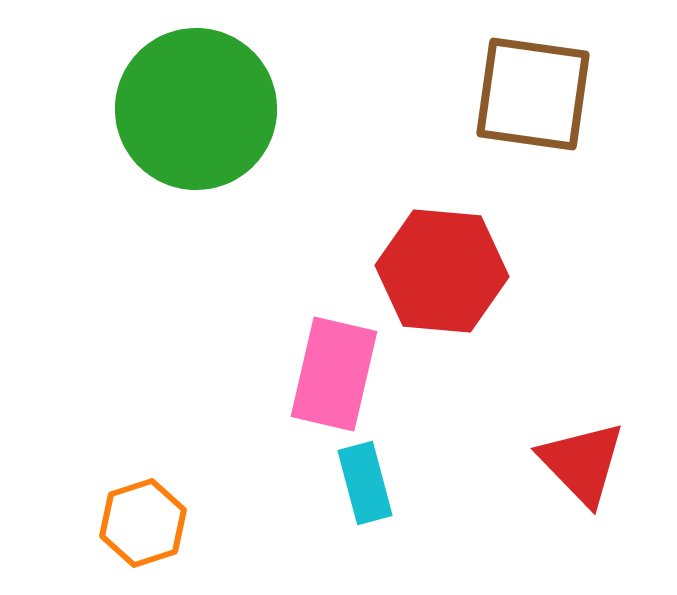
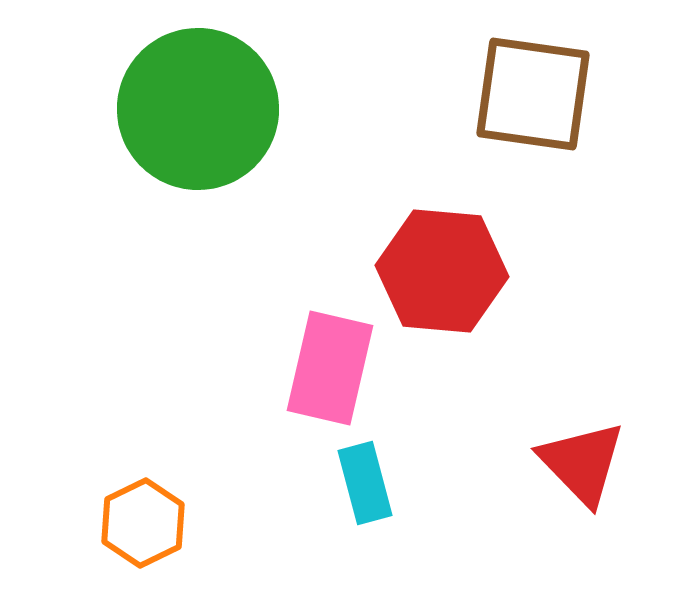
green circle: moved 2 px right
pink rectangle: moved 4 px left, 6 px up
orange hexagon: rotated 8 degrees counterclockwise
